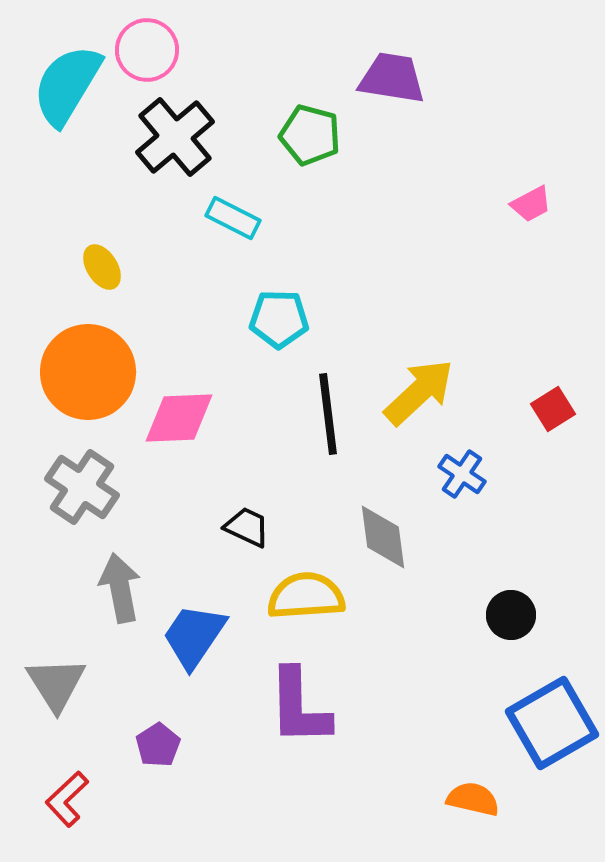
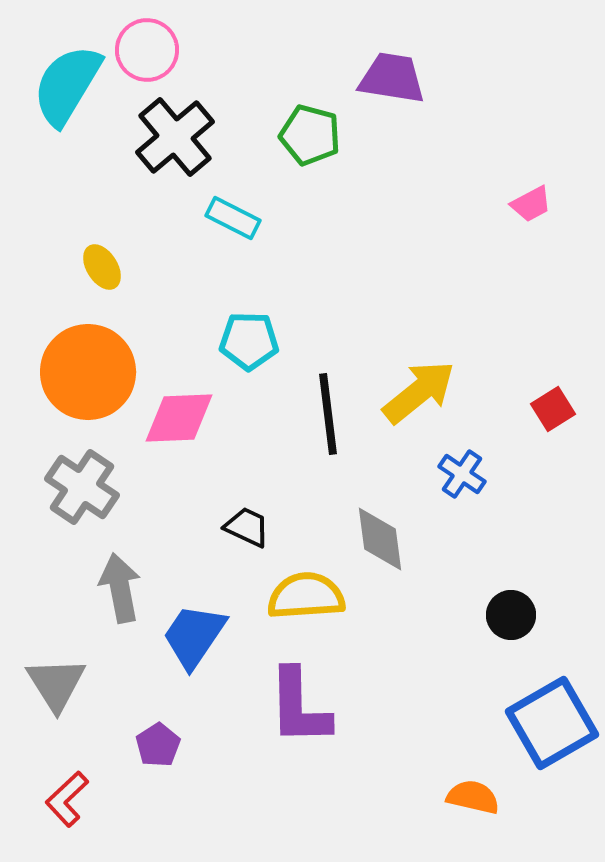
cyan pentagon: moved 30 px left, 22 px down
yellow arrow: rotated 4 degrees clockwise
gray diamond: moved 3 px left, 2 px down
orange semicircle: moved 2 px up
